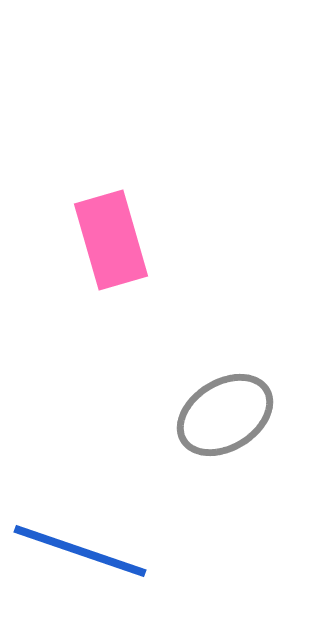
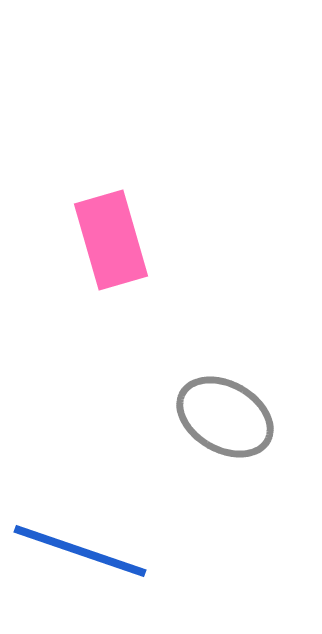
gray ellipse: moved 2 px down; rotated 62 degrees clockwise
